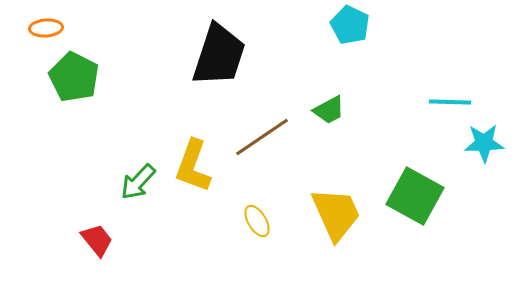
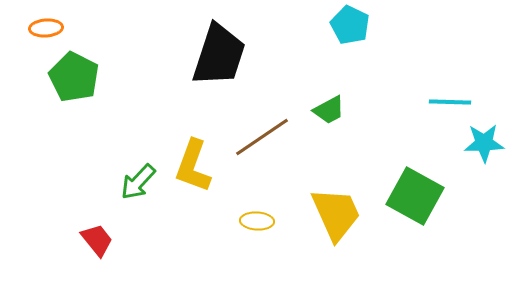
yellow ellipse: rotated 56 degrees counterclockwise
